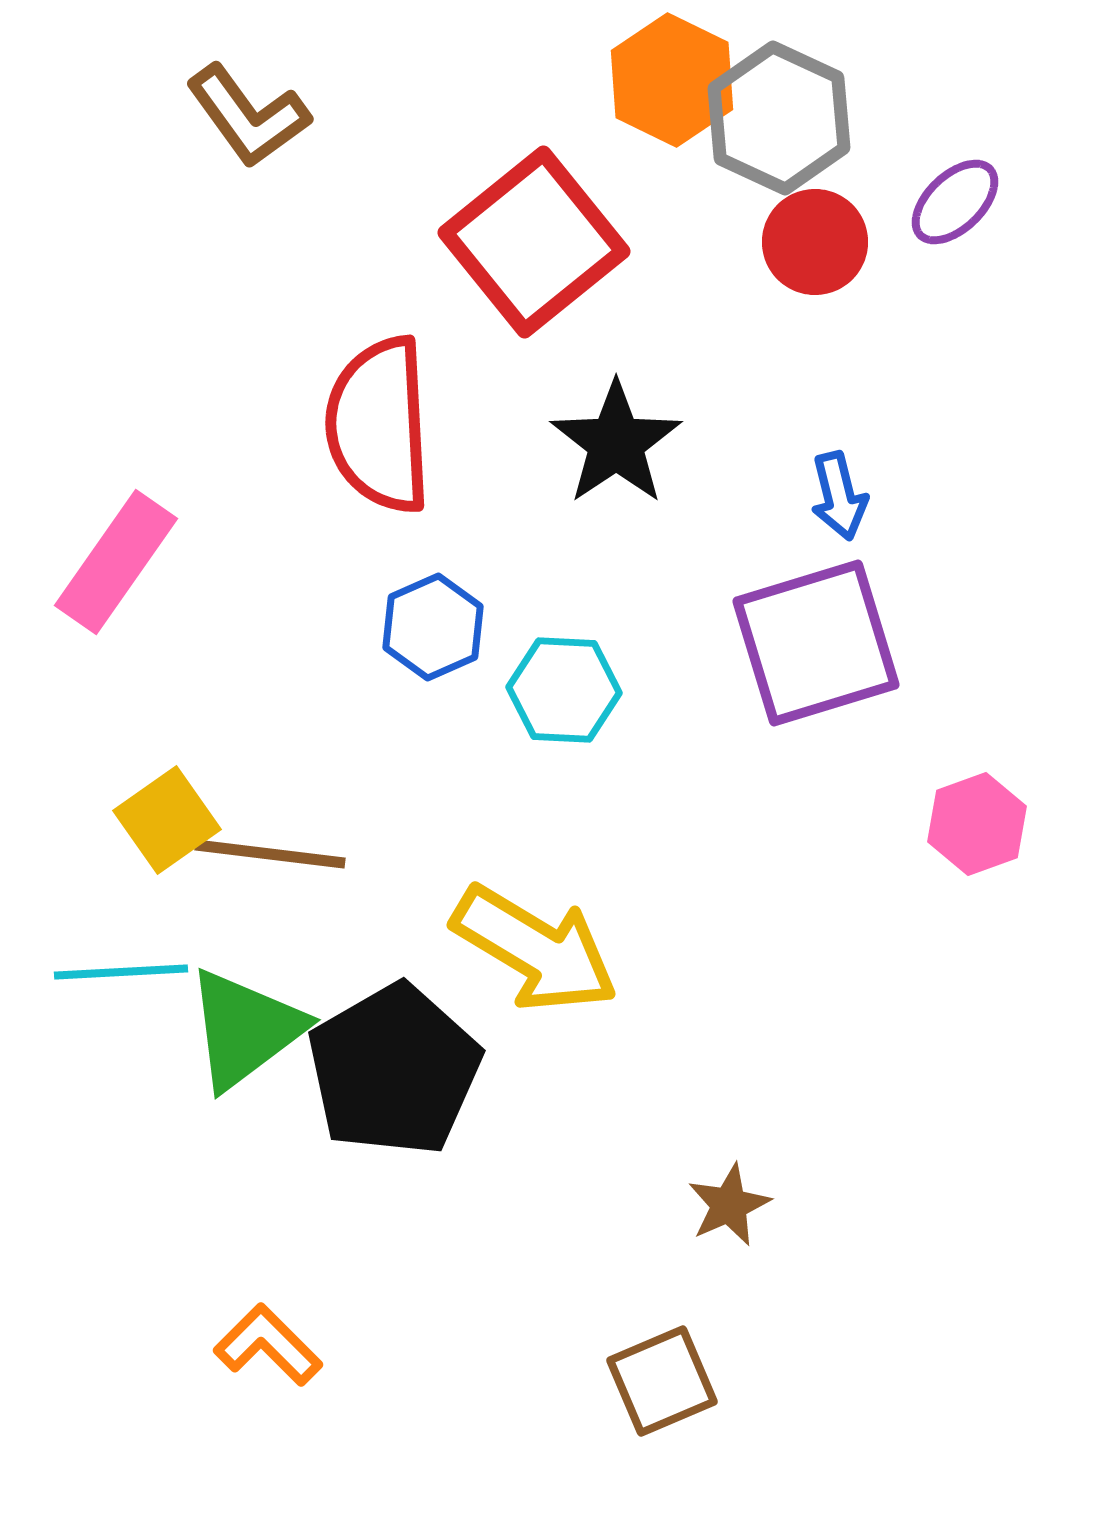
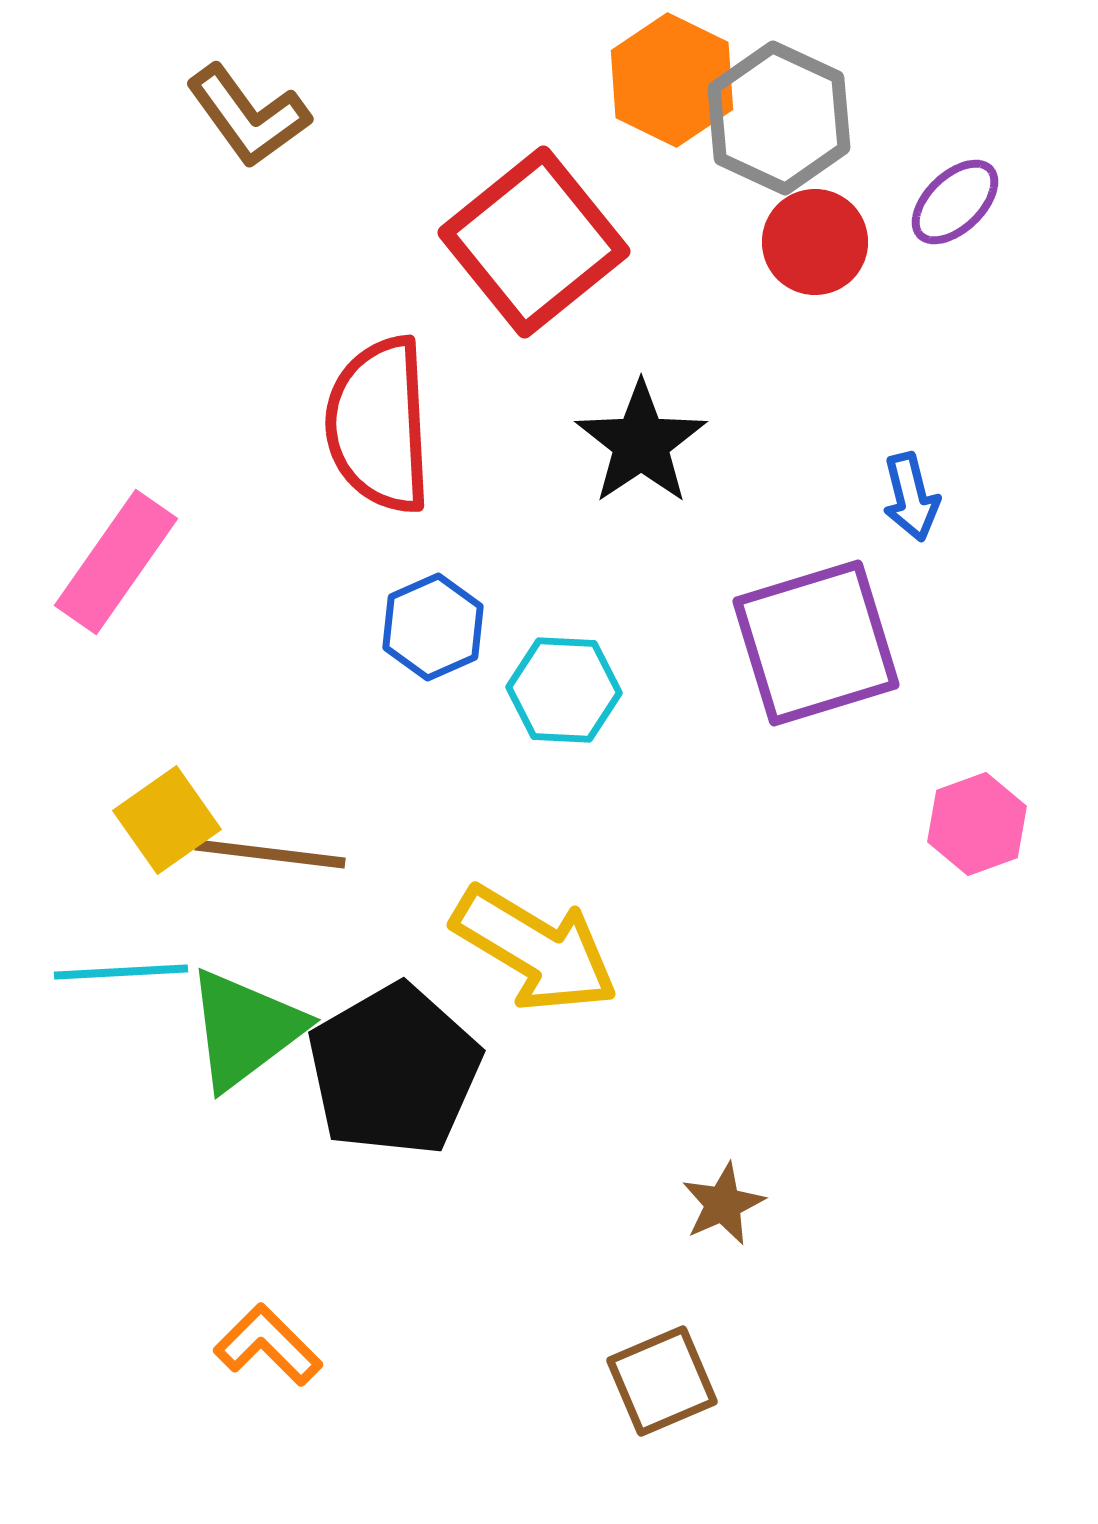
black star: moved 25 px right
blue arrow: moved 72 px right, 1 px down
brown star: moved 6 px left, 1 px up
